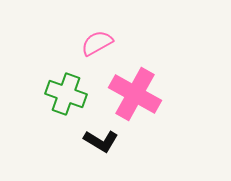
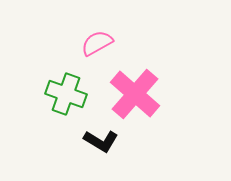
pink cross: rotated 12 degrees clockwise
